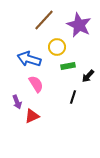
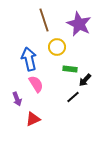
brown line: rotated 60 degrees counterclockwise
purple star: moved 1 px up
blue arrow: rotated 60 degrees clockwise
green rectangle: moved 2 px right, 3 px down; rotated 16 degrees clockwise
black arrow: moved 3 px left, 4 px down
black line: rotated 32 degrees clockwise
purple arrow: moved 3 px up
red triangle: moved 1 px right, 3 px down
